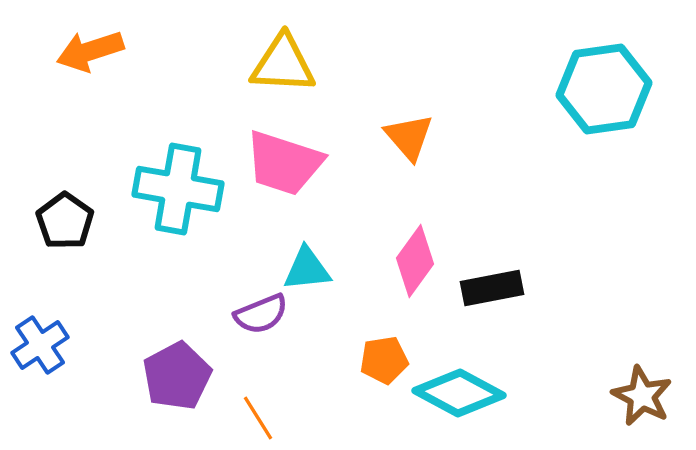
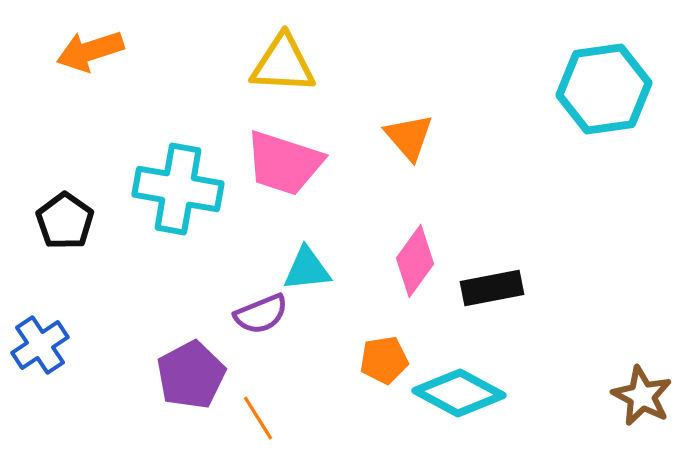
purple pentagon: moved 14 px right, 1 px up
